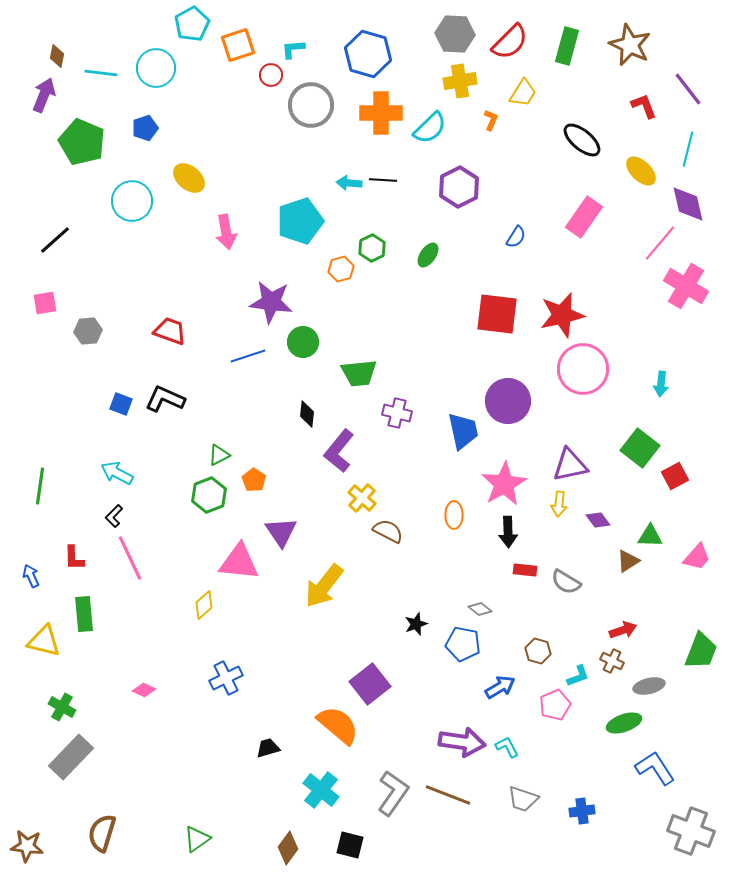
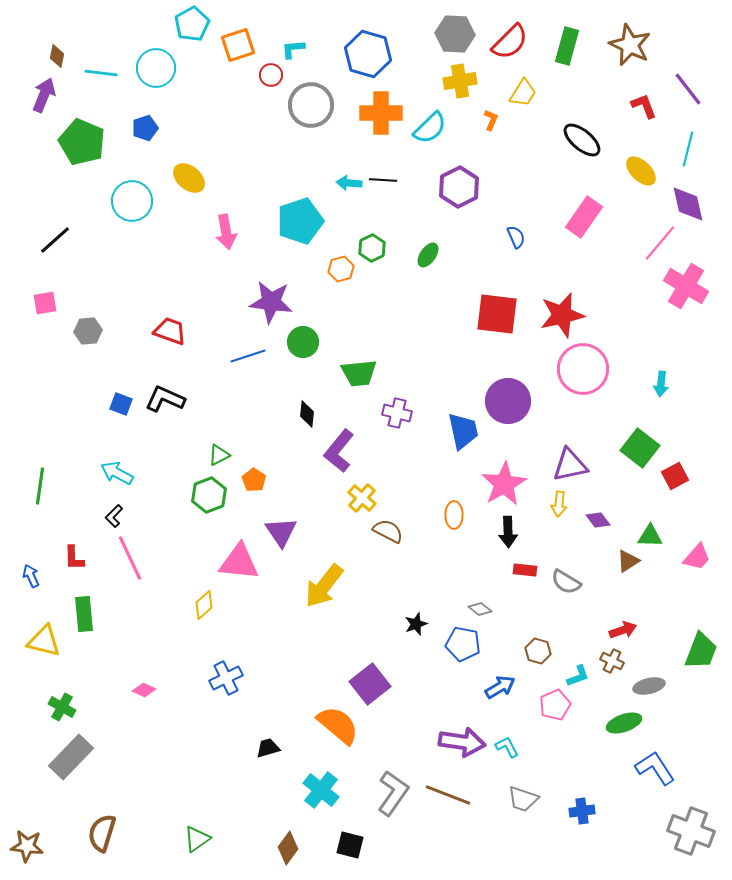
blue semicircle at (516, 237): rotated 55 degrees counterclockwise
